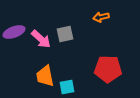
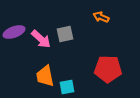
orange arrow: rotated 35 degrees clockwise
